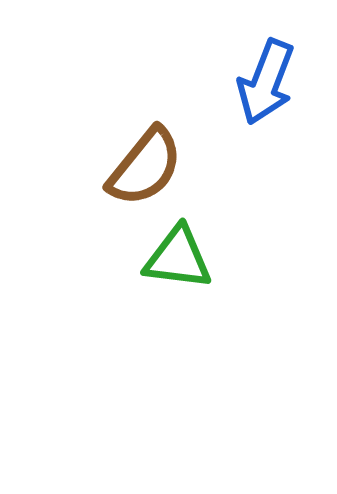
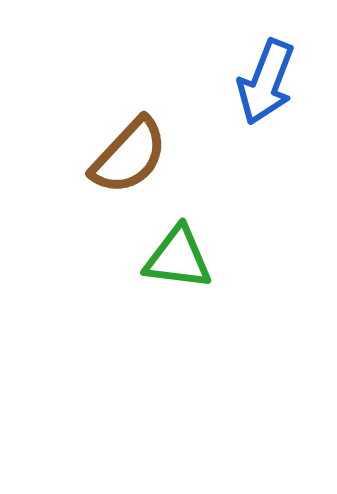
brown semicircle: moved 16 px left, 11 px up; rotated 4 degrees clockwise
